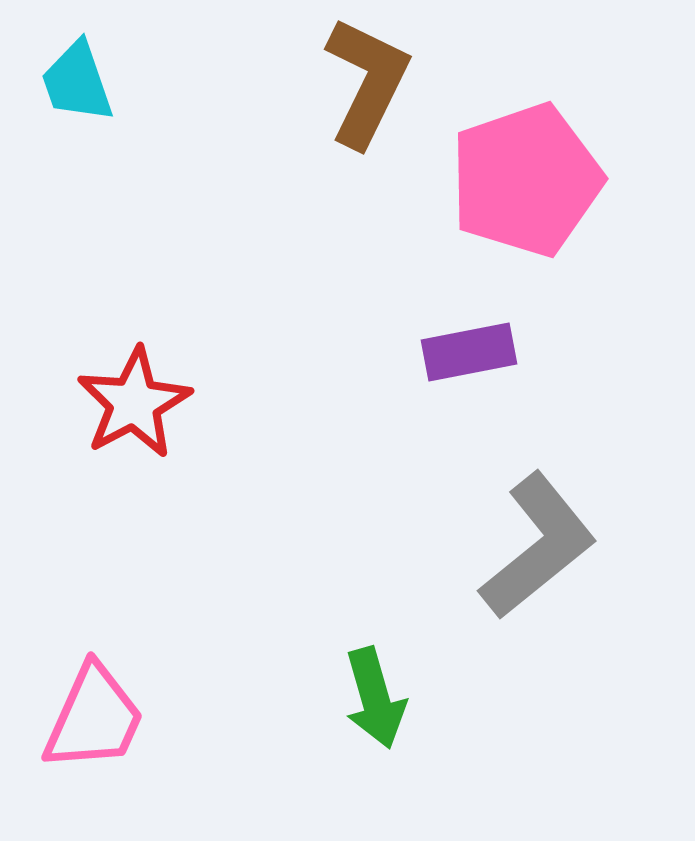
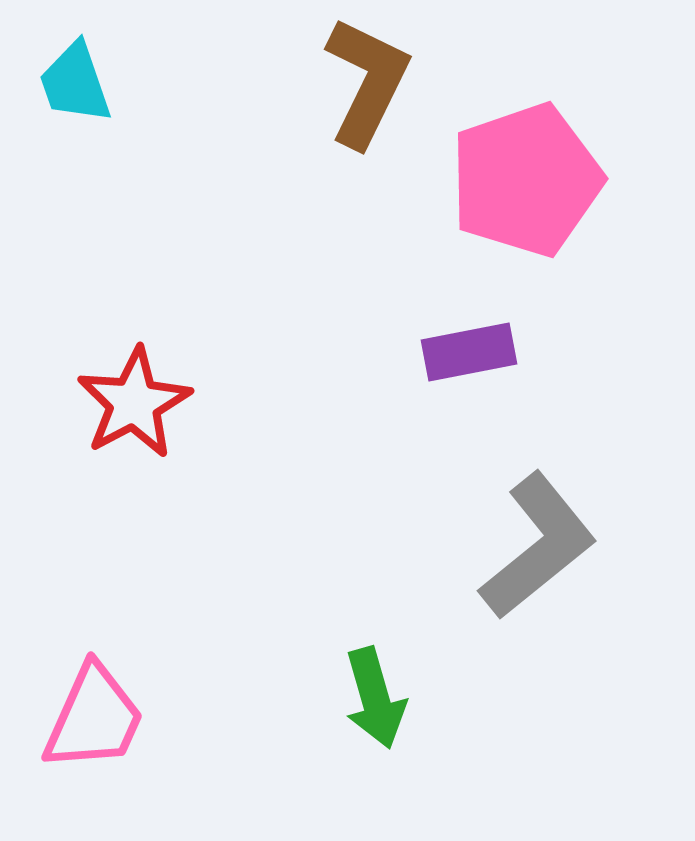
cyan trapezoid: moved 2 px left, 1 px down
